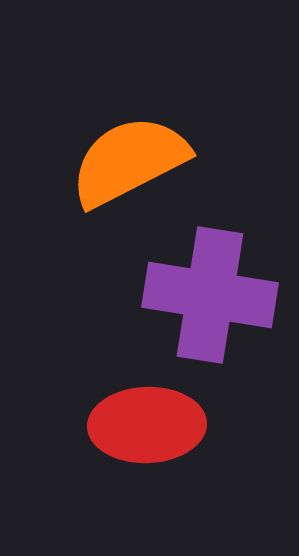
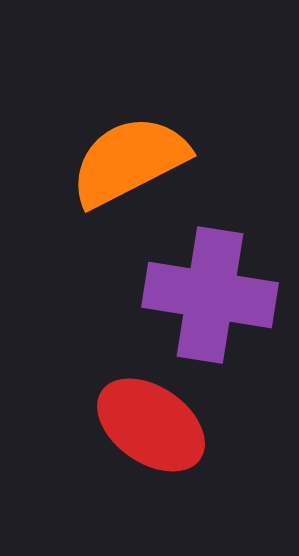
red ellipse: moved 4 px right; rotated 37 degrees clockwise
